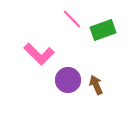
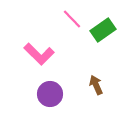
green rectangle: rotated 15 degrees counterclockwise
purple circle: moved 18 px left, 14 px down
